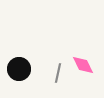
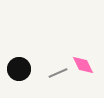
gray line: rotated 54 degrees clockwise
